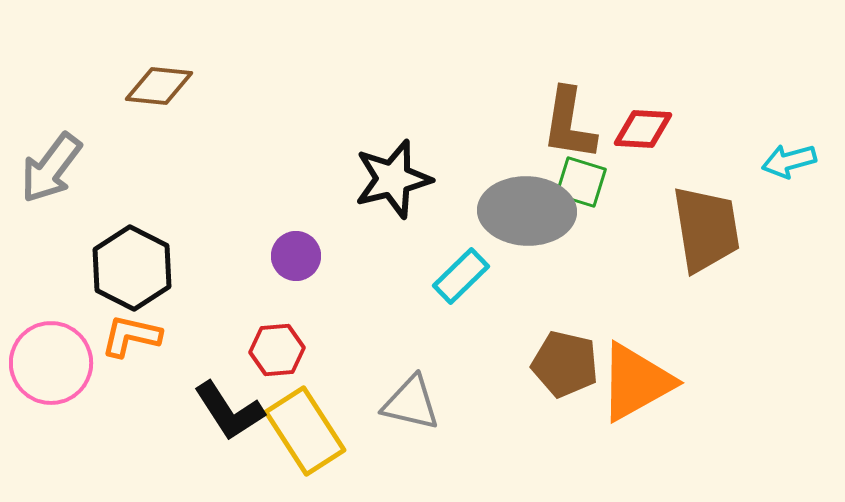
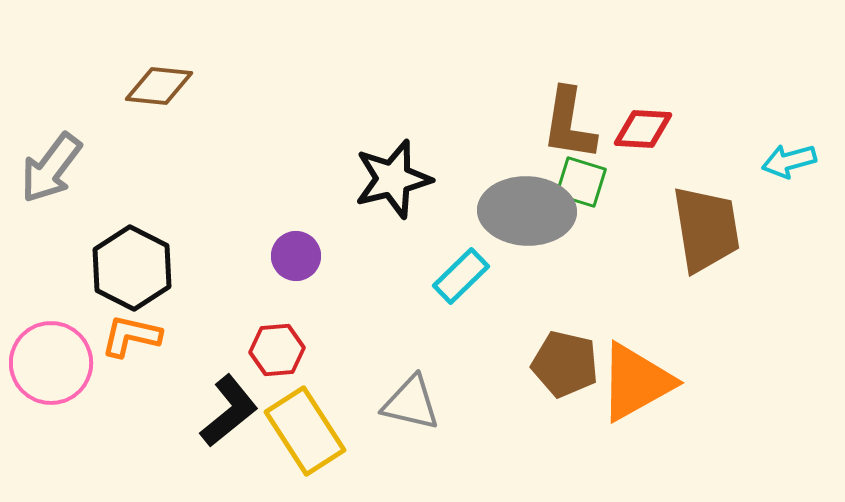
black L-shape: rotated 96 degrees counterclockwise
